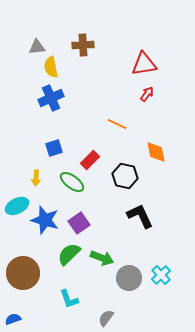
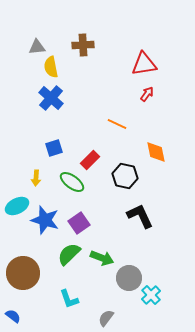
blue cross: rotated 25 degrees counterclockwise
cyan cross: moved 10 px left, 20 px down
blue semicircle: moved 3 px up; rotated 56 degrees clockwise
